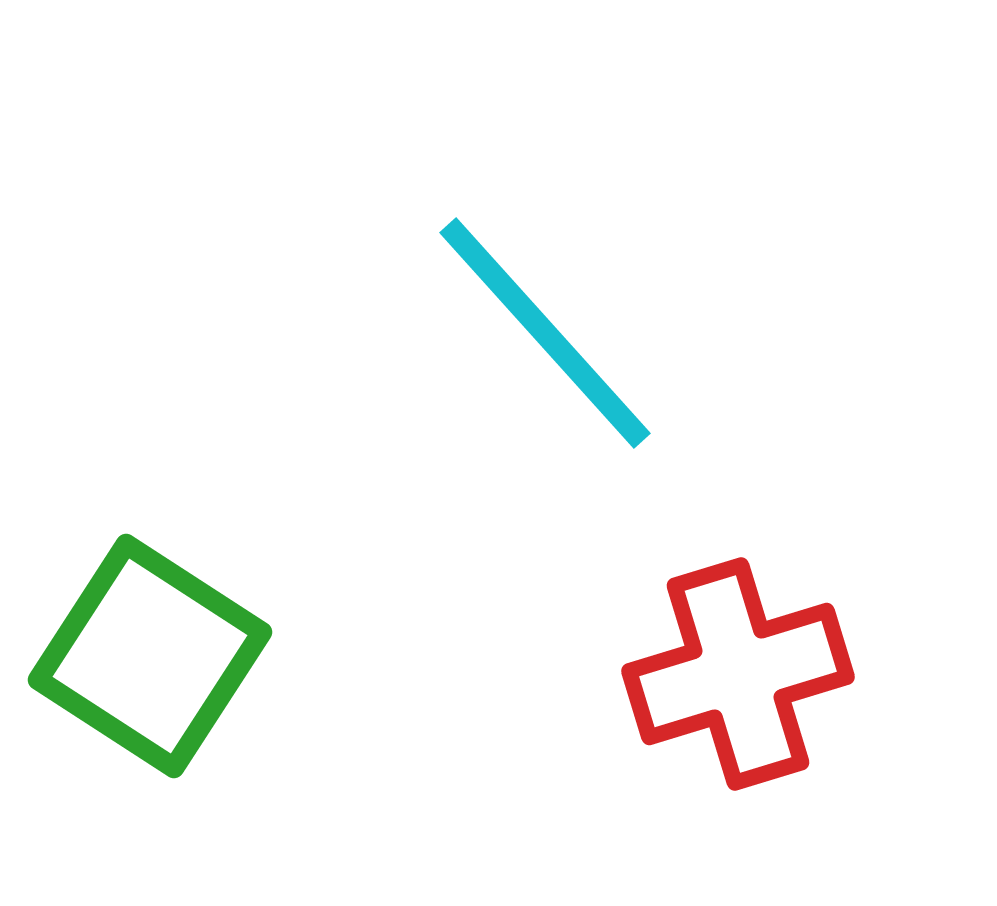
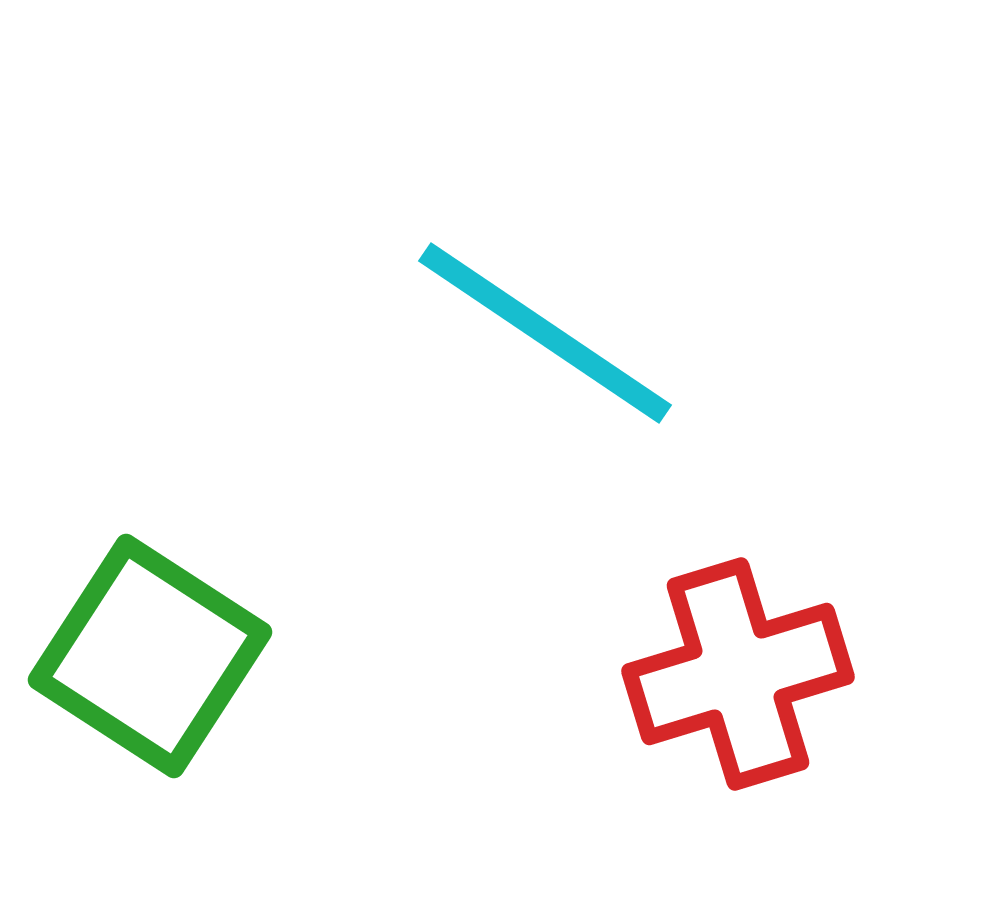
cyan line: rotated 14 degrees counterclockwise
